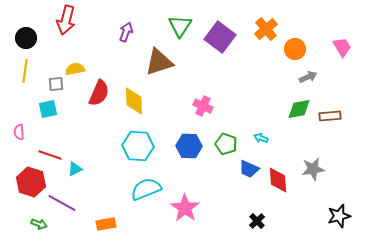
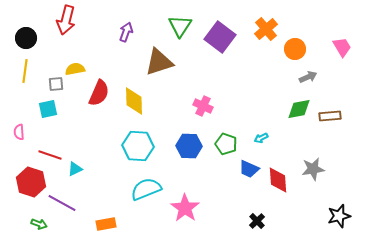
cyan arrow: rotated 48 degrees counterclockwise
